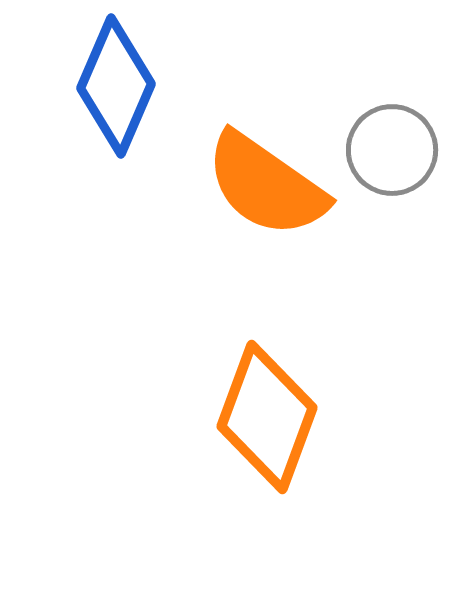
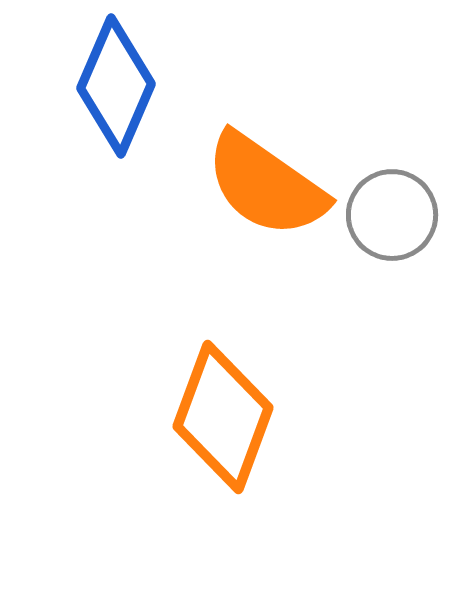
gray circle: moved 65 px down
orange diamond: moved 44 px left
